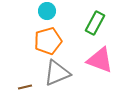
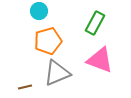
cyan circle: moved 8 px left
